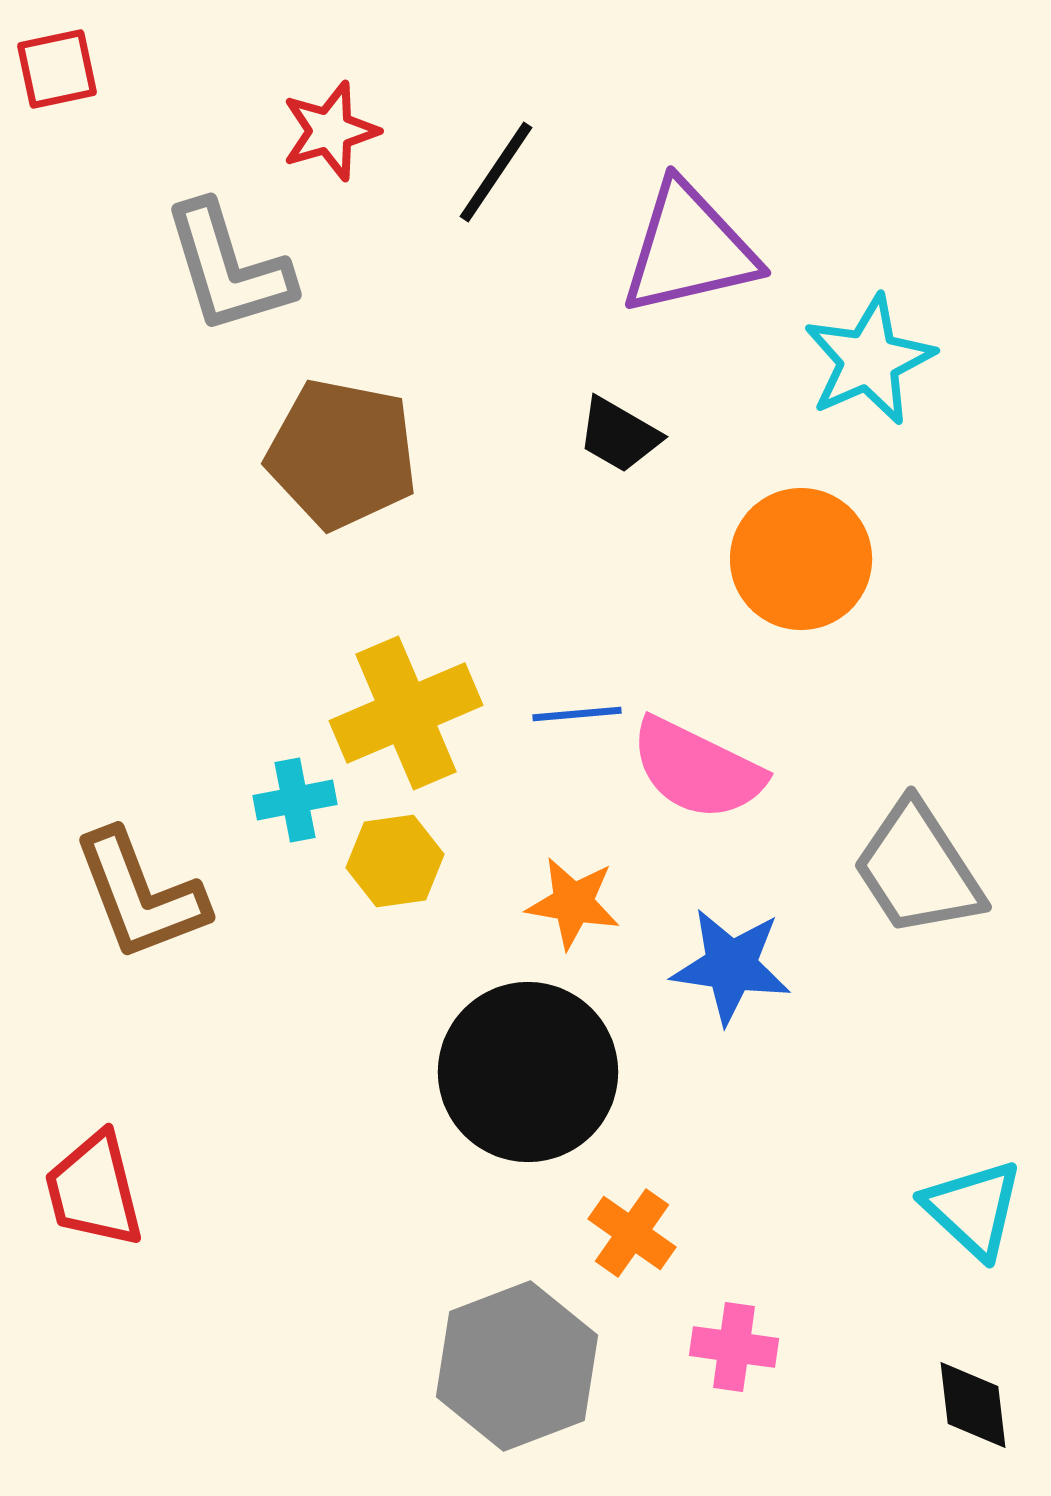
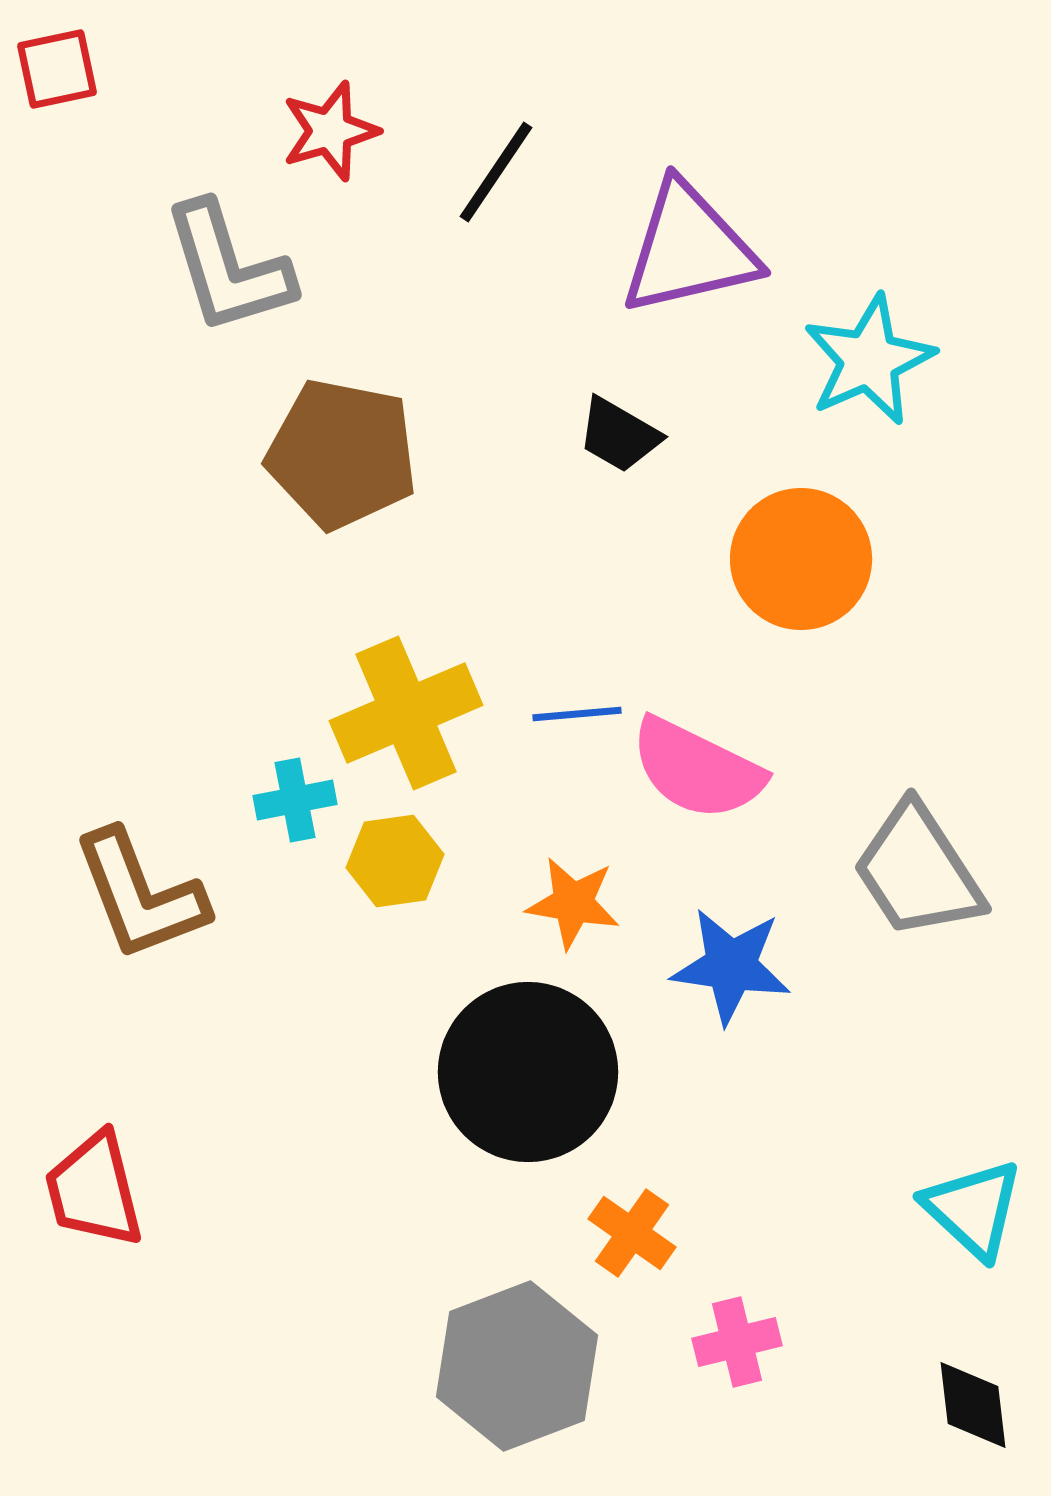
gray trapezoid: moved 2 px down
pink cross: moved 3 px right, 5 px up; rotated 22 degrees counterclockwise
